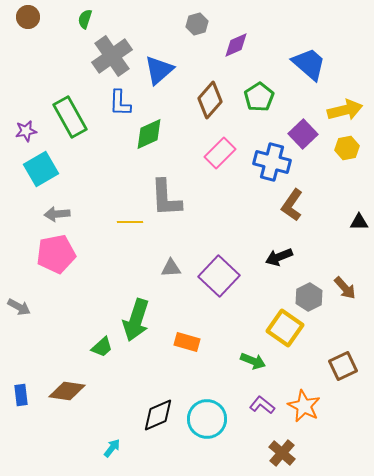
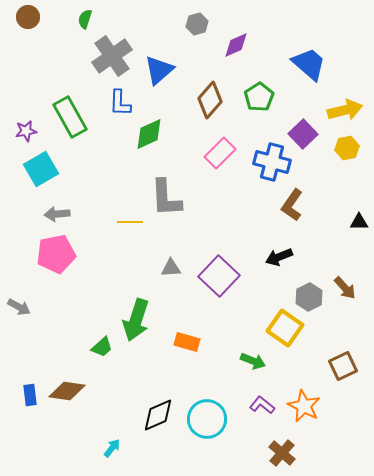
blue rectangle at (21, 395): moved 9 px right
